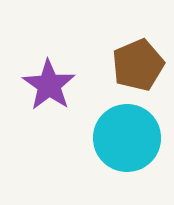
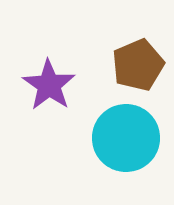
cyan circle: moved 1 px left
